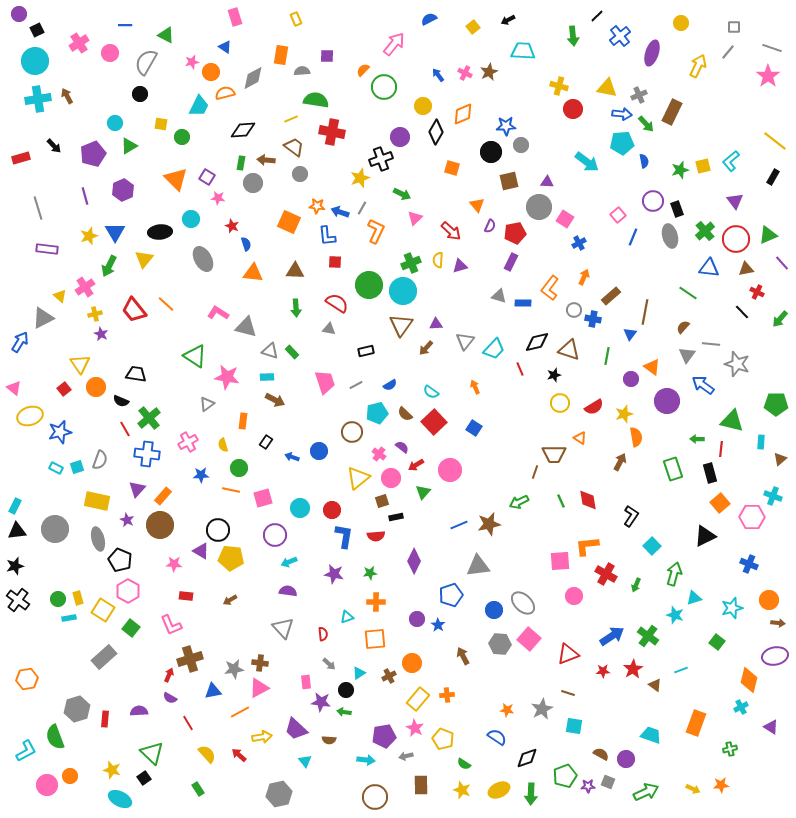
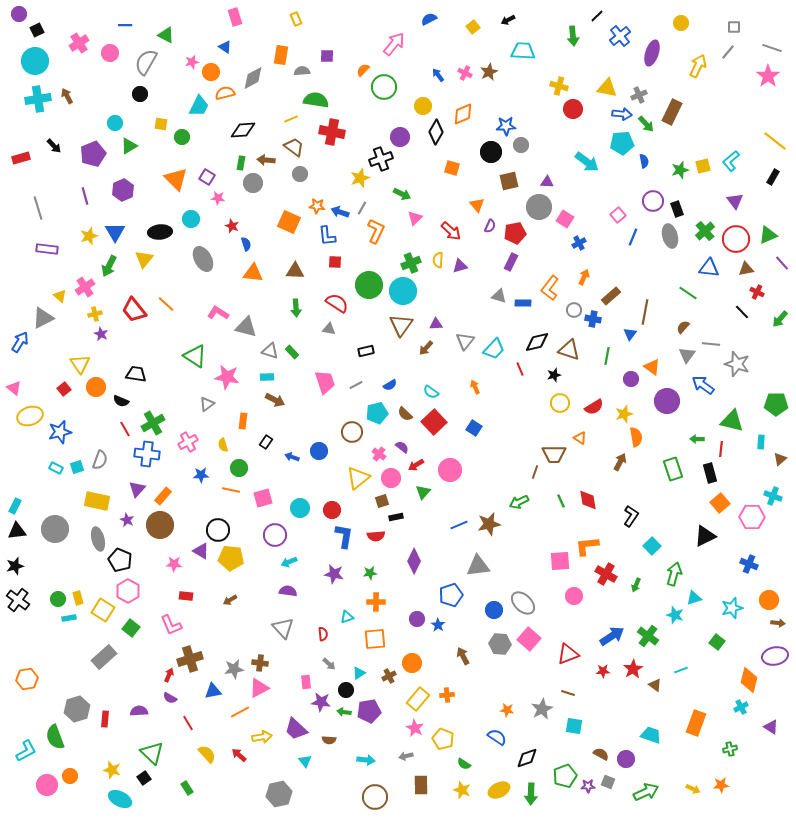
green cross at (149, 418): moved 4 px right, 5 px down; rotated 10 degrees clockwise
purple pentagon at (384, 736): moved 15 px left, 25 px up
green rectangle at (198, 789): moved 11 px left, 1 px up
